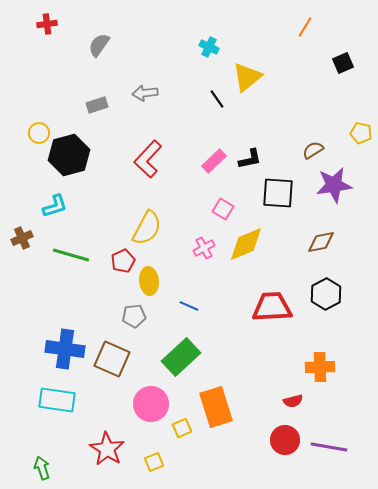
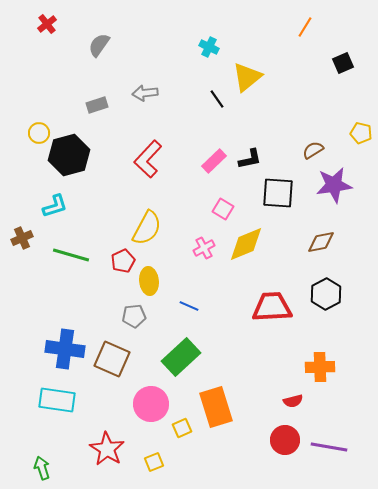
red cross at (47, 24): rotated 30 degrees counterclockwise
